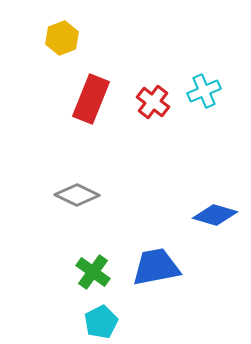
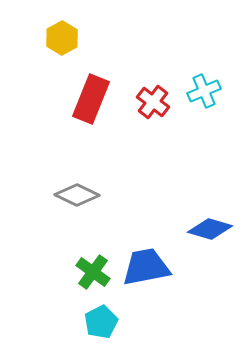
yellow hexagon: rotated 8 degrees counterclockwise
blue diamond: moved 5 px left, 14 px down
blue trapezoid: moved 10 px left
